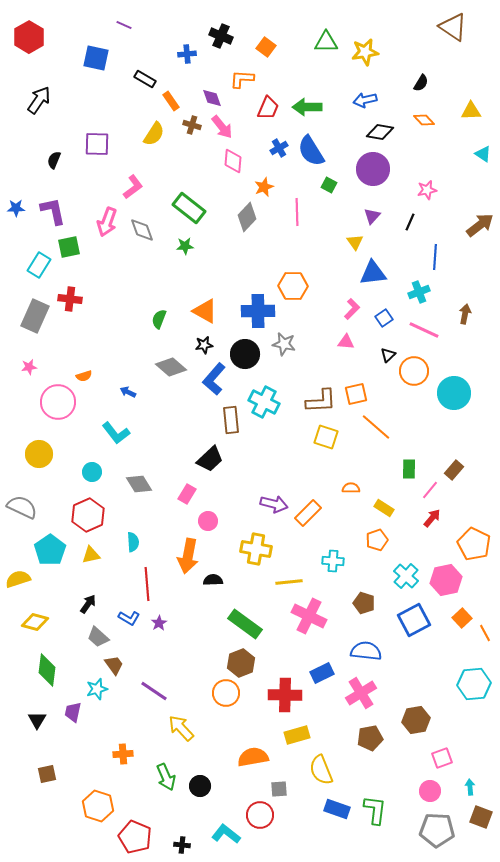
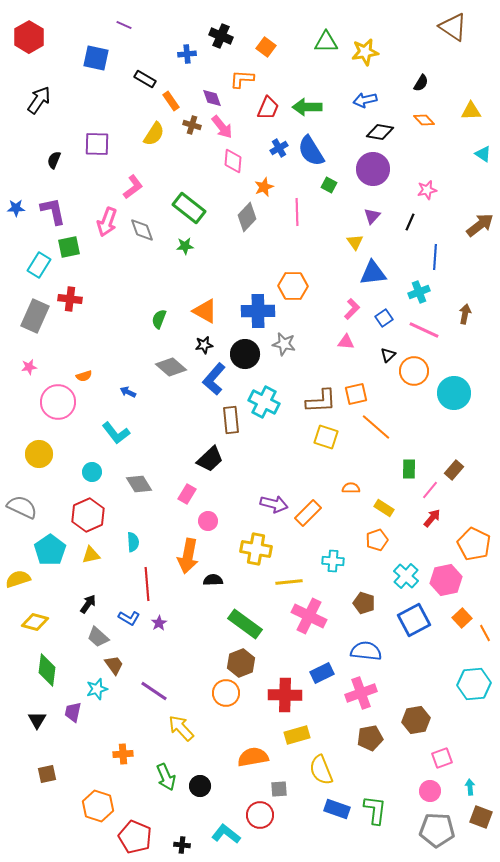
pink cross at (361, 693): rotated 12 degrees clockwise
